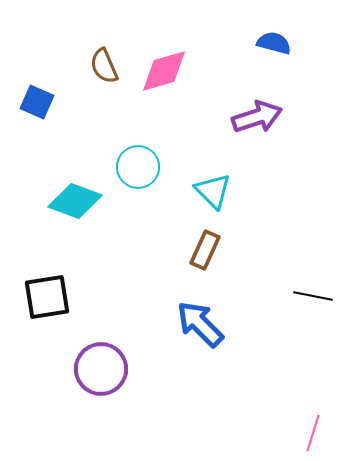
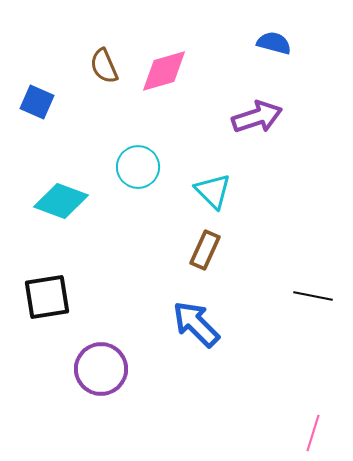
cyan diamond: moved 14 px left
blue arrow: moved 4 px left
